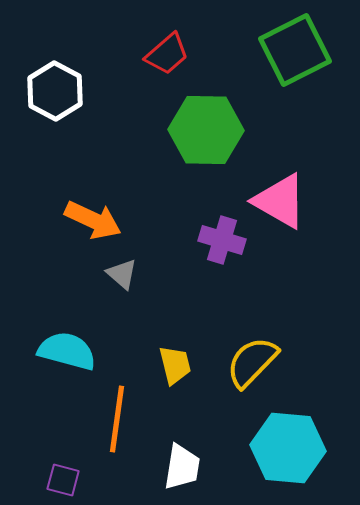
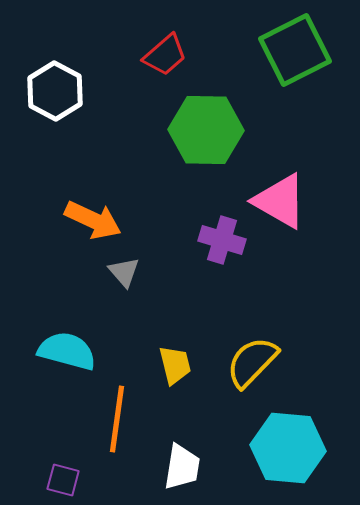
red trapezoid: moved 2 px left, 1 px down
gray triangle: moved 2 px right, 2 px up; rotated 8 degrees clockwise
